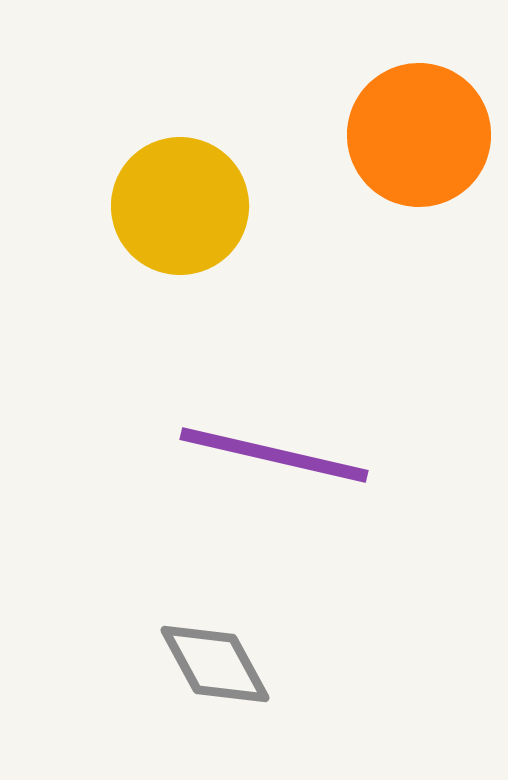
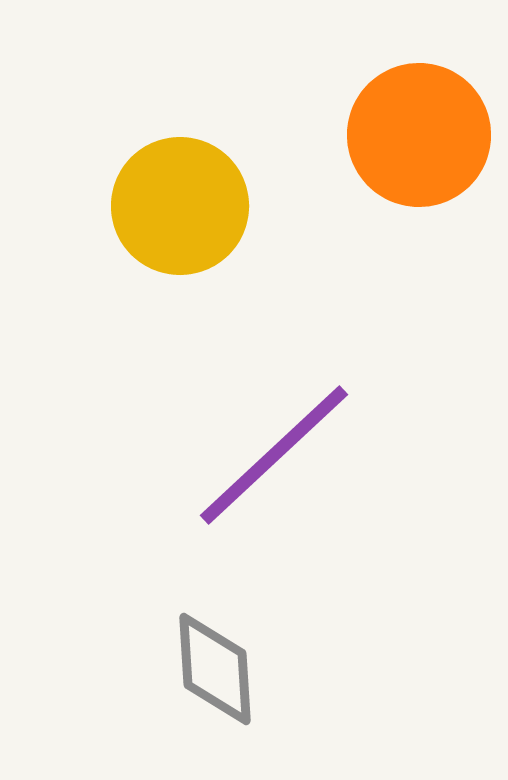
purple line: rotated 56 degrees counterclockwise
gray diamond: moved 5 px down; rotated 25 degrees clockwise
